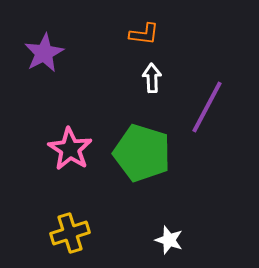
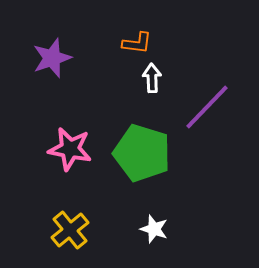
orange L-shape: moved 7 px left, 9 px down
purple star: moved 8 px right, 5 px down; rotated 9 degrees clockwise
purple line: rotated 16 degrees clockwise
pink star: rotated 21 degrees counterclockwise
yellow cross: moved 3 px up; rotated 21 degrees counterclockwise
white star: moved 15 px left, 11 px up
